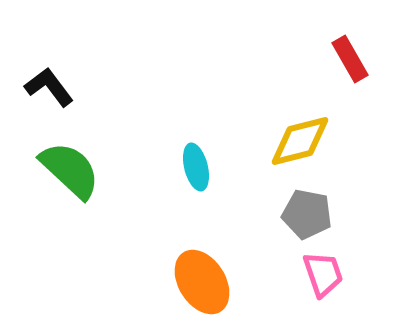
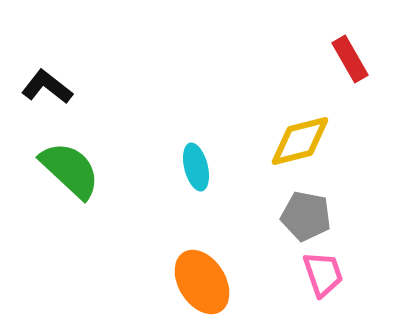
black L-shape: moved 2 px left; rotated 15 degrees counterclockwise
gray pentagon: moved 1 px left, 2 px down
